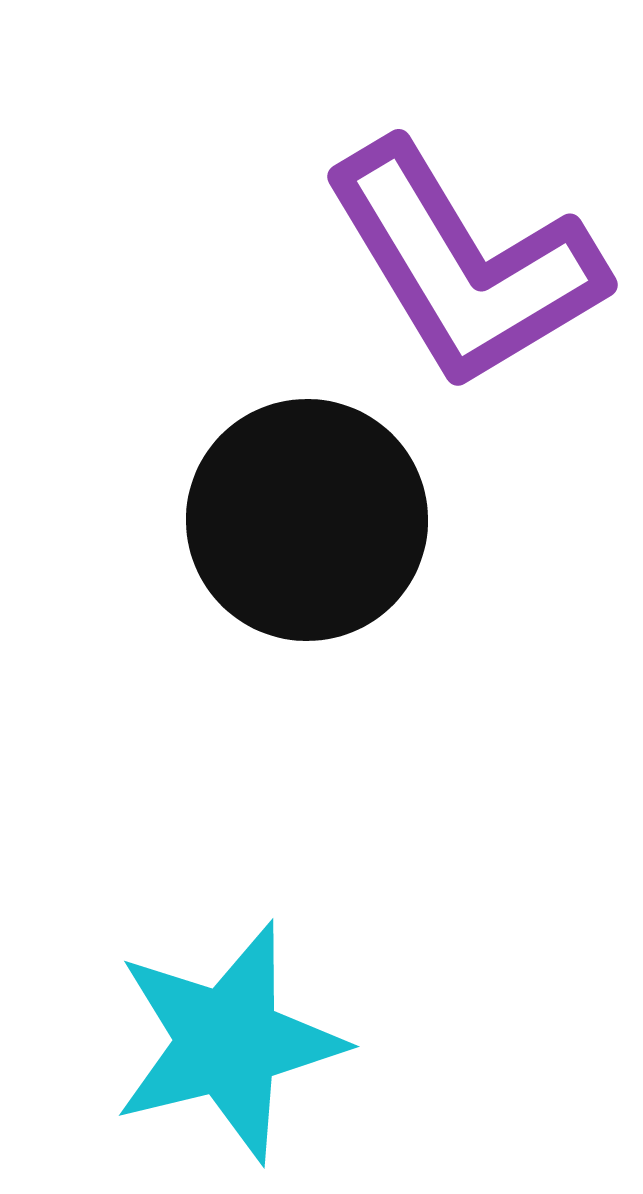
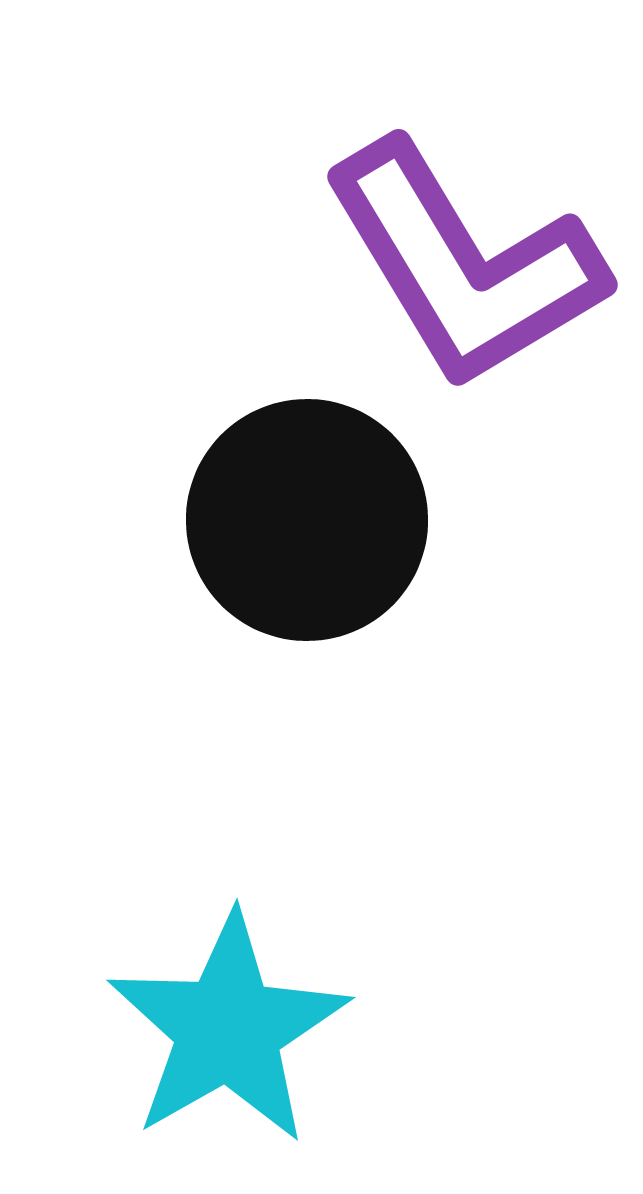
cyan star: moved 13 px up; rotated 16 degrees counterclockwise
